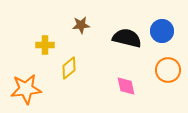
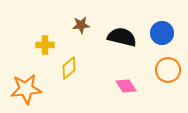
blue circle: moved 2 px down
black semicircle: moved 5 px left, 1 px up
pink diamond: rotated 20 degrees counterclockwise
